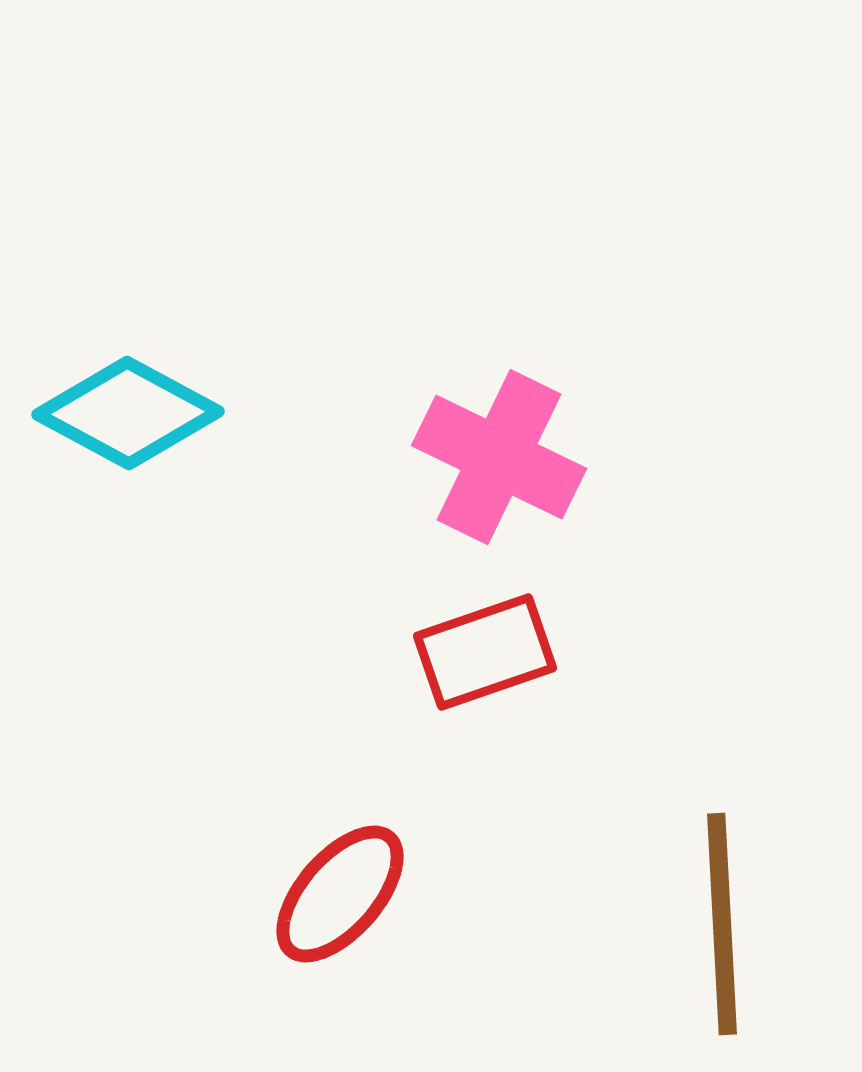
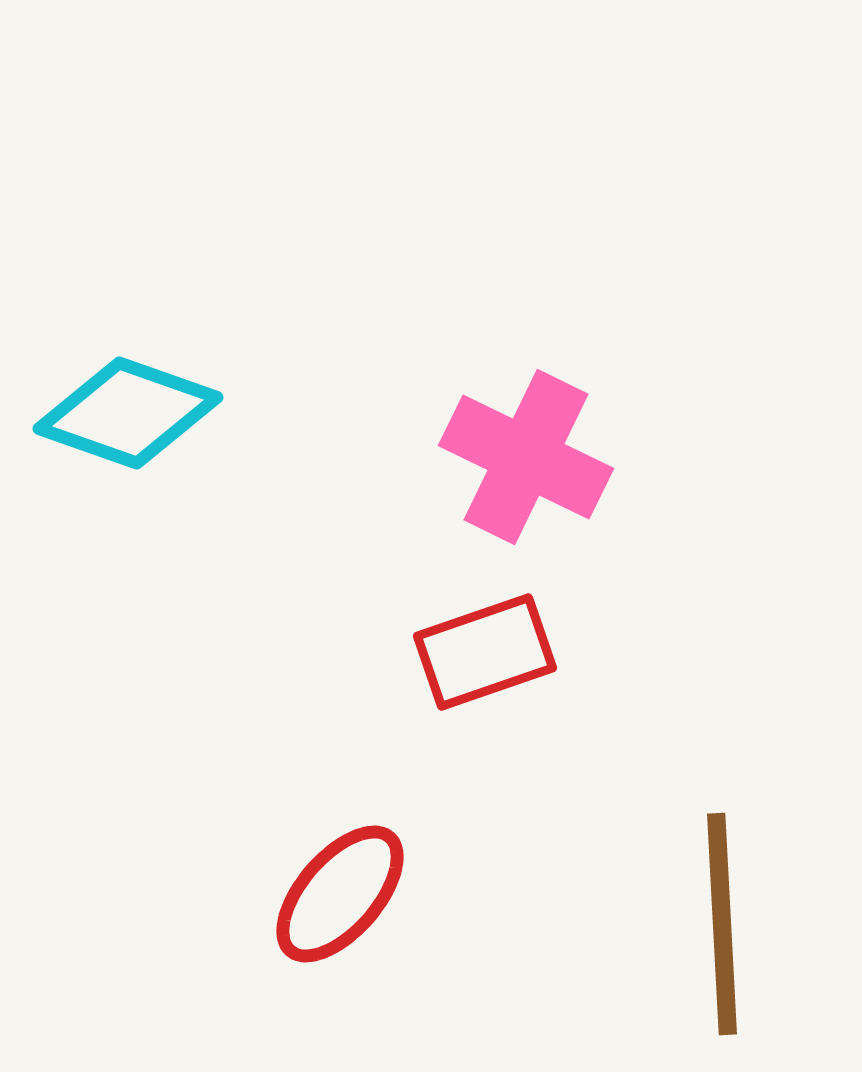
cyan diamond: rotated 9 degrees counterclockwise
pink cross: moved 27 px right
